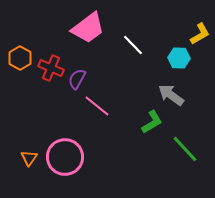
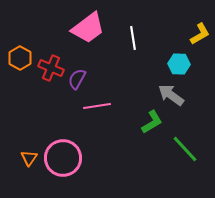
white line: moved 7 px up; rotated 35 degrees clockwise
cyan hexagon: moved 6 px down
pink line: rotated 48 degrees counterclockwise
pink circle: moved 2 px left, 1 px down
